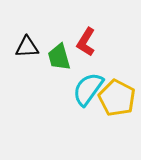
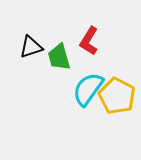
red L-shape: moved 3 px right, 1 px up
black triangle: moved 4 px right; rotated 15 degrees counterclockwise
yellow pentagon: moved 2 px up
